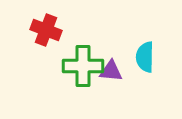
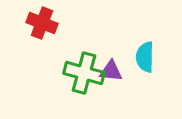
red cross: moved 4 px left, 7 px up
green cross: moved 1 px right, 7 px down; rotated 15 degrees clockwise
